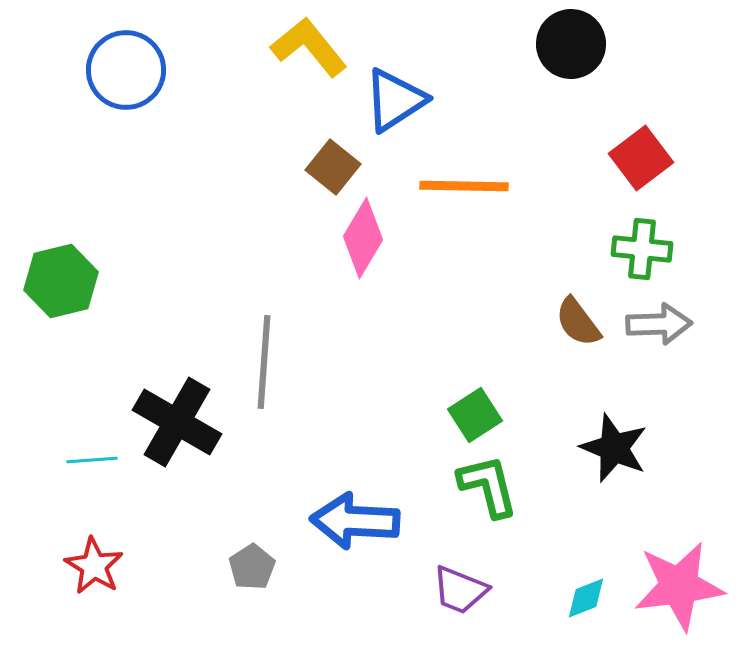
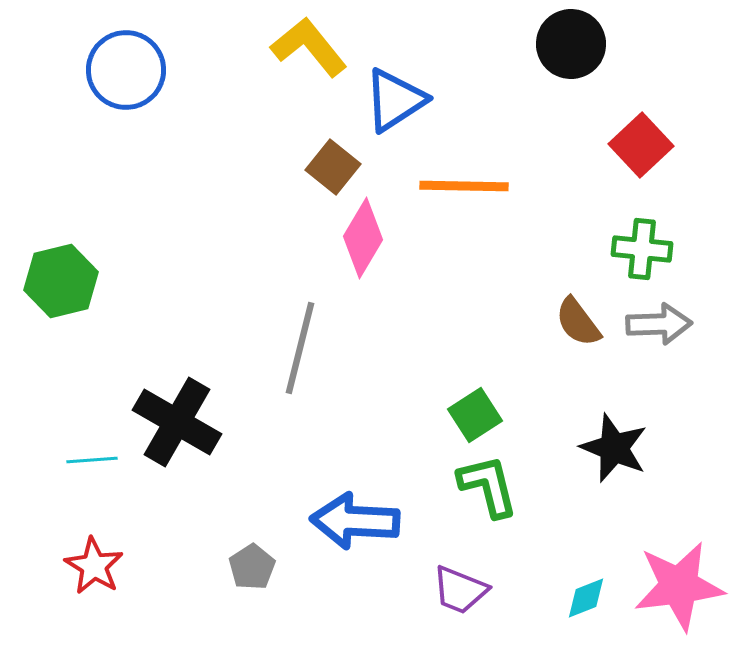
red square: moved 13 px up; rotated 6 degrees counterclockwise
gray line: moved 36 px right, 14 px up; rotated 10 degrees clockwise
